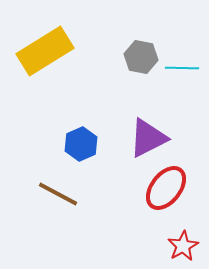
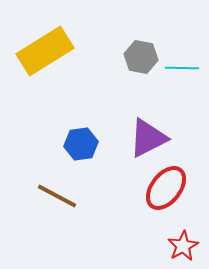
blue hexagon: rotated 16 degrees clockwise
brown line: moved 1 px left, 2 px down
